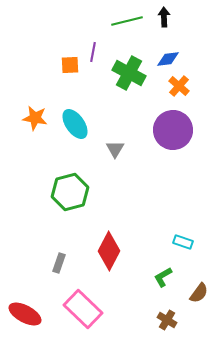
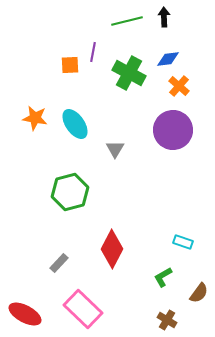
red diamond: moved 3 px right, 2 px up
gray rectangle: rotated 24 degrees clockwise
